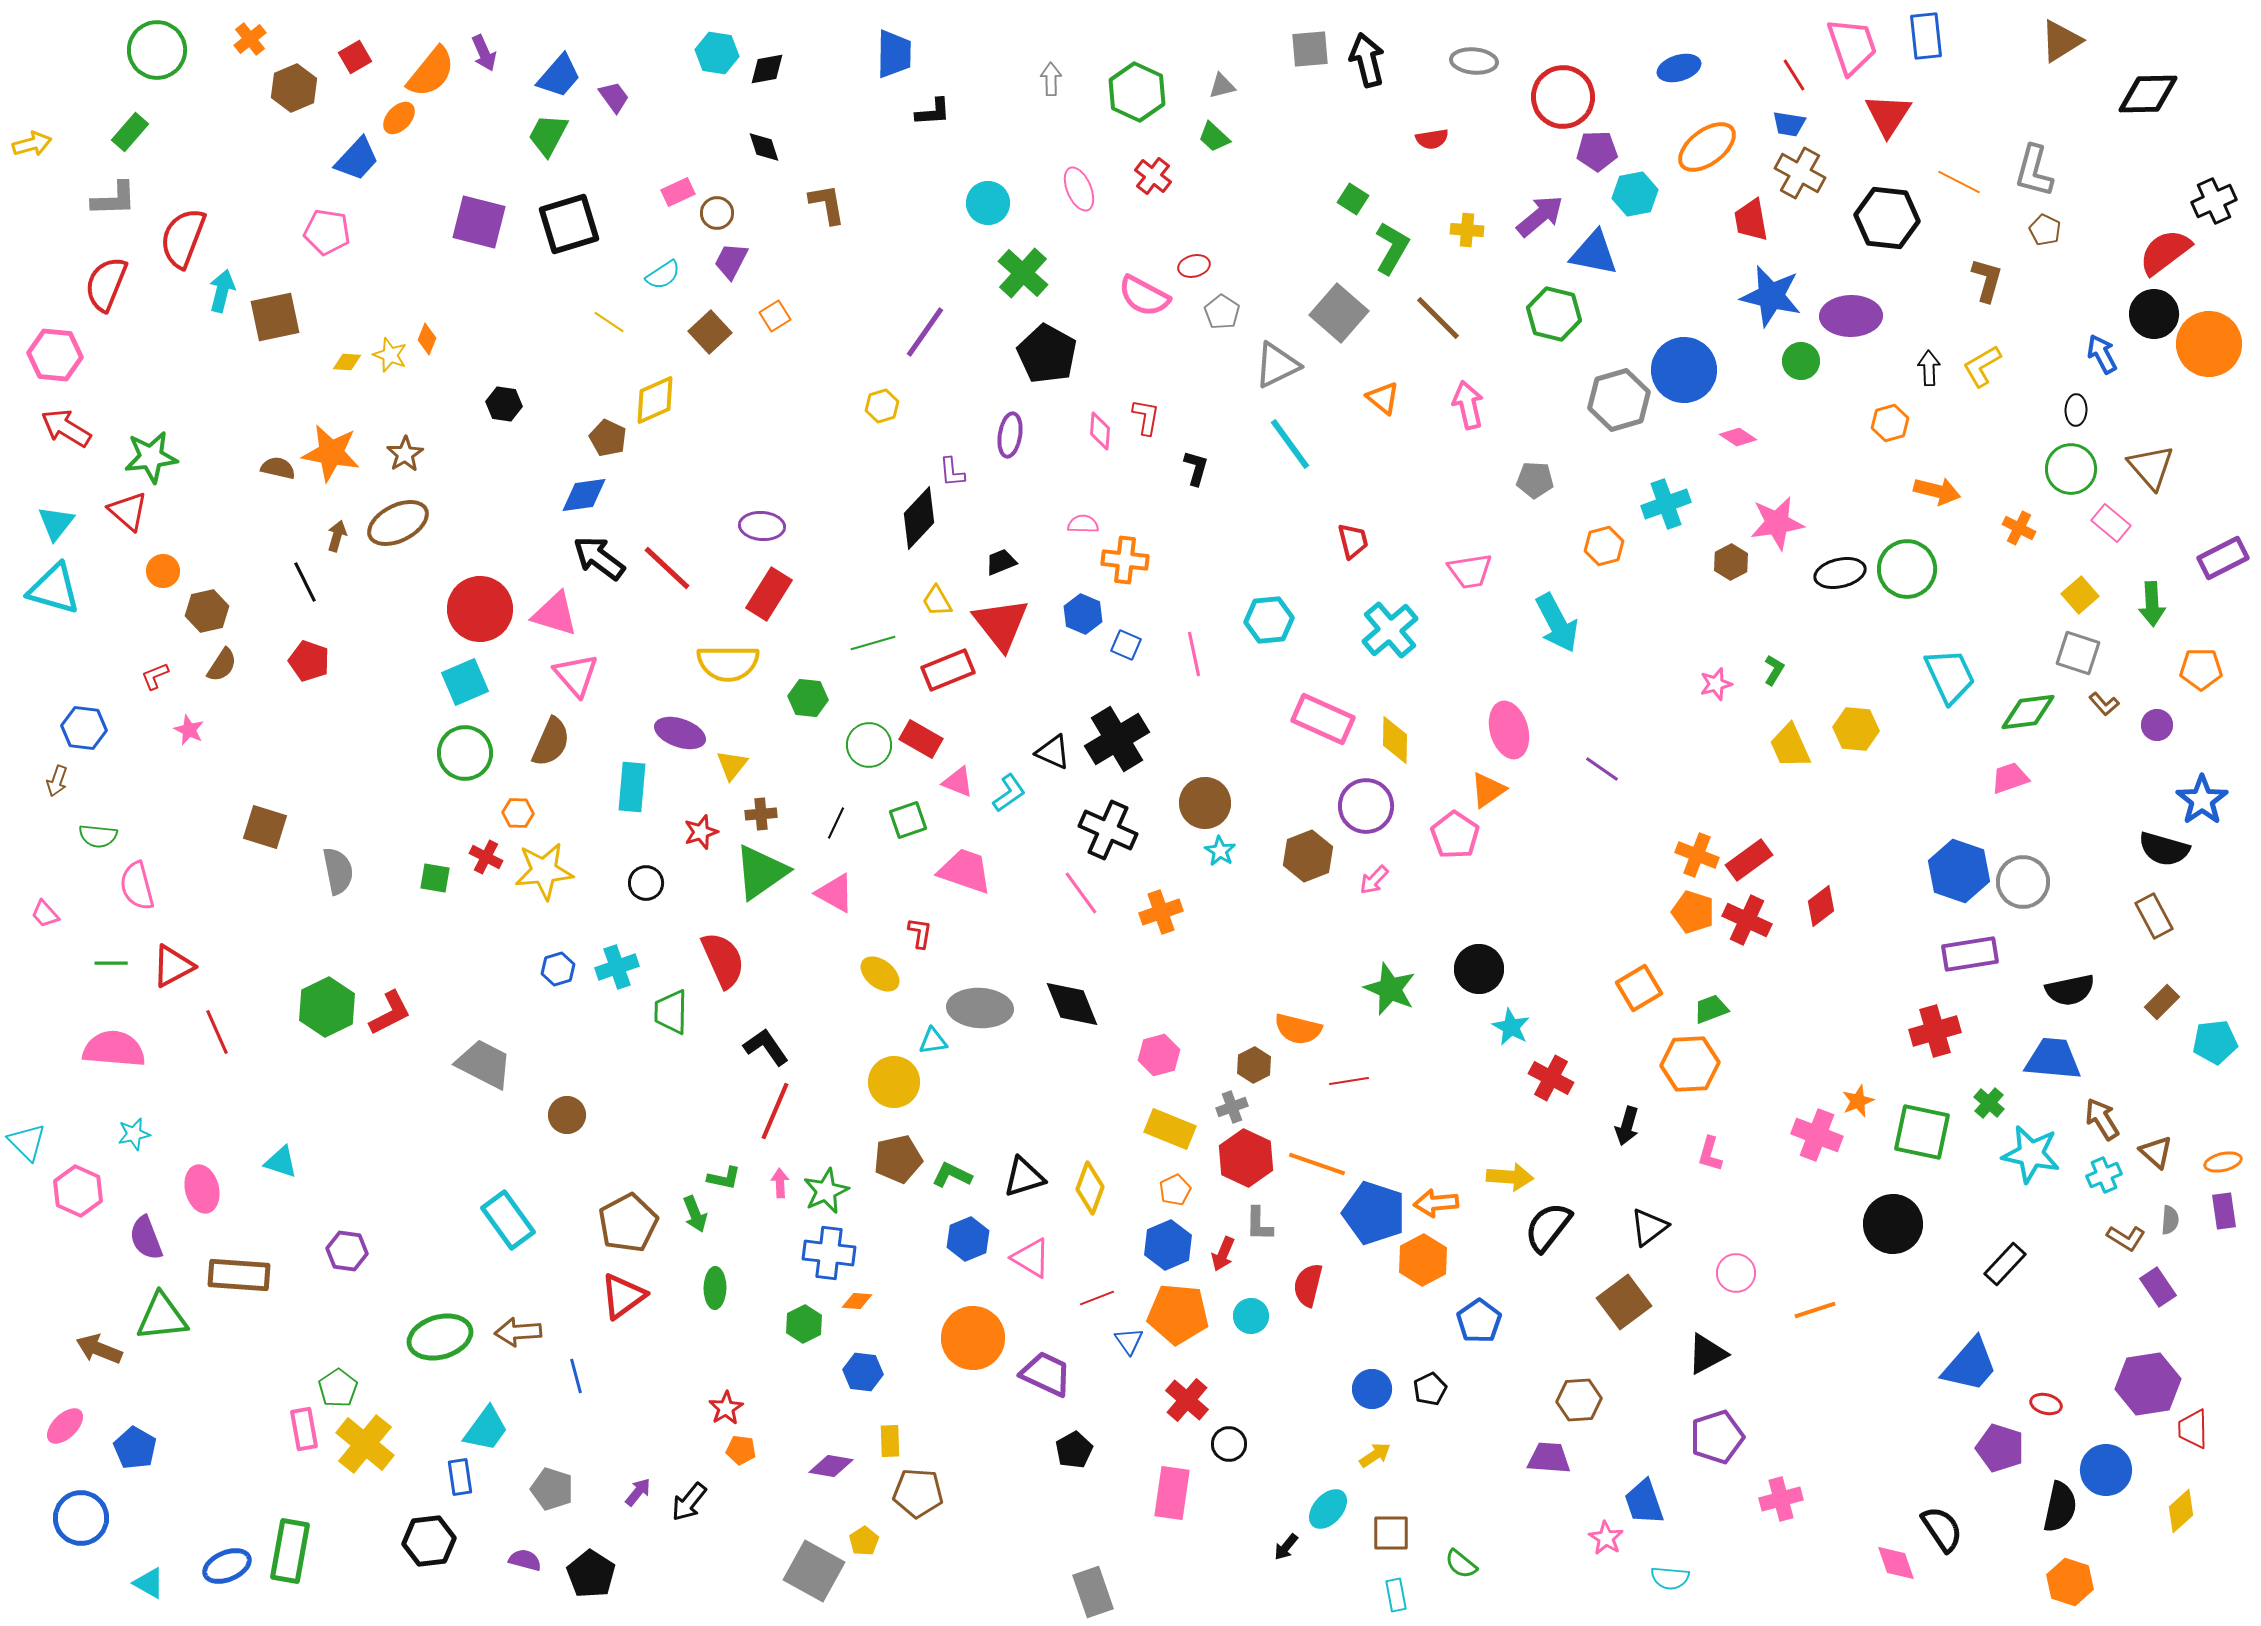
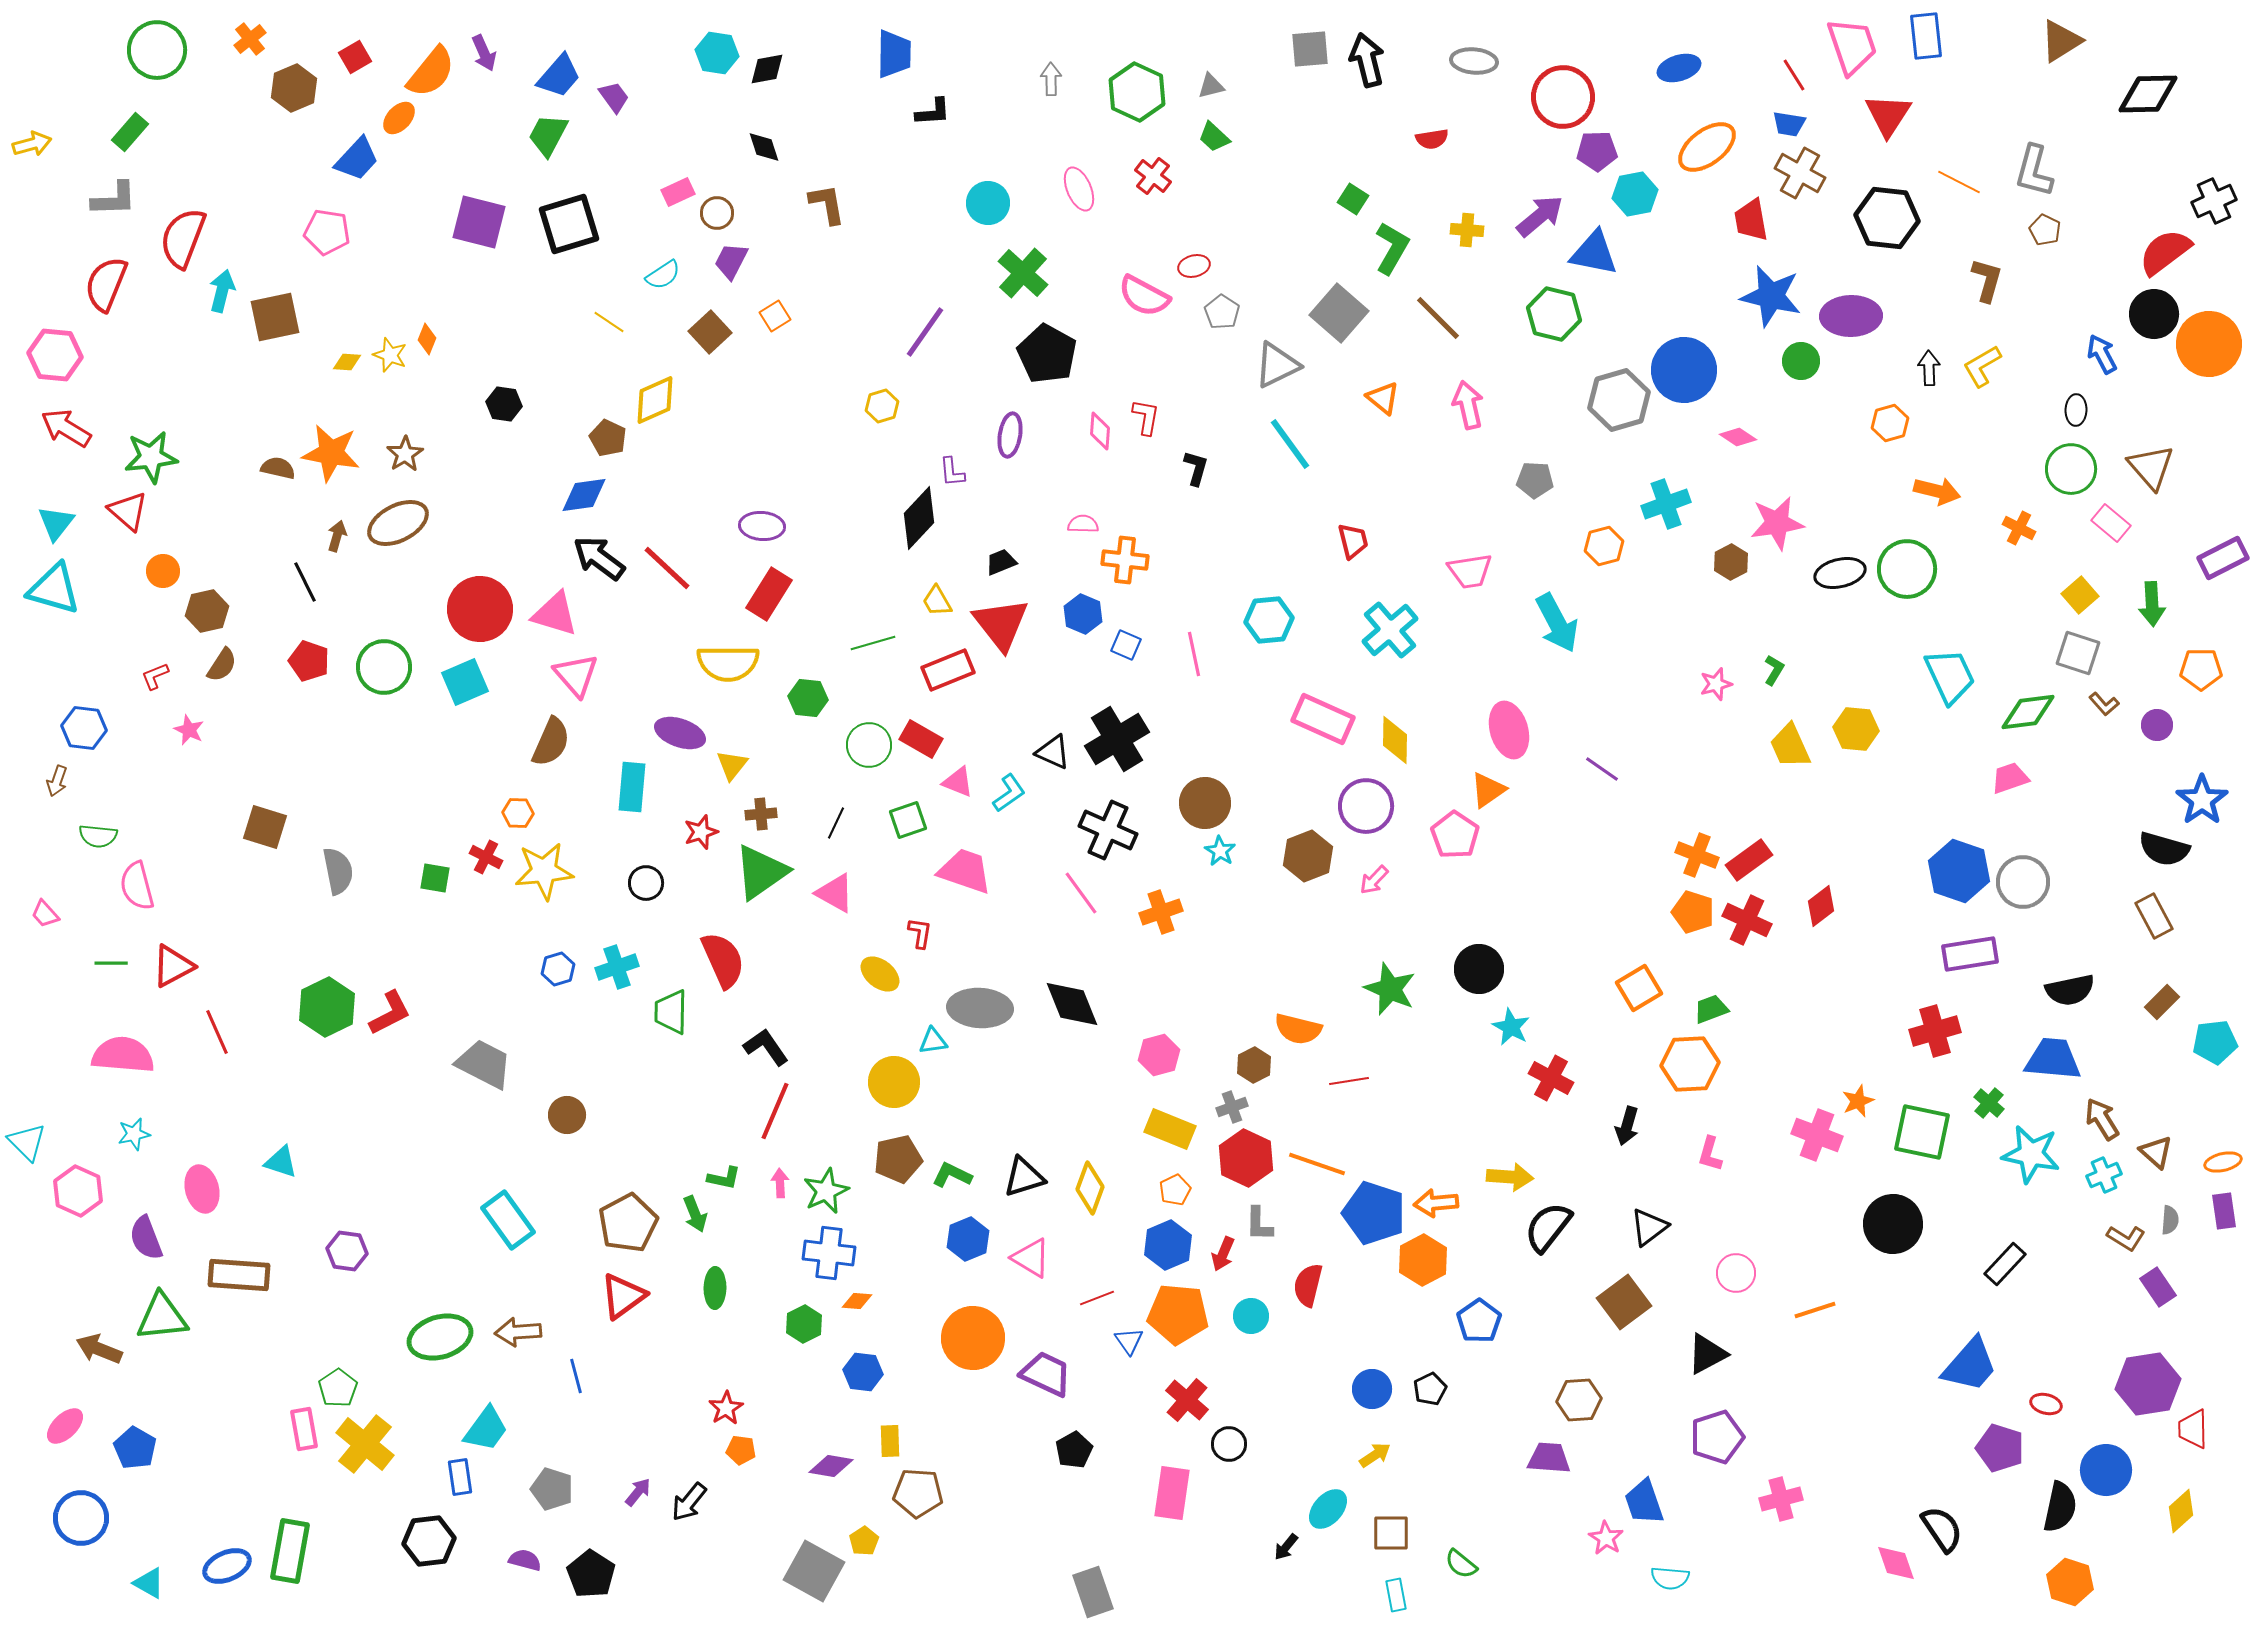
gray triangle at (1222, 86): moved 11 px left
green circle at (465, 753): moved 81 px left, 86 px up
pink semicircle at (114, 1049): moved 9 px right, 6 px down
